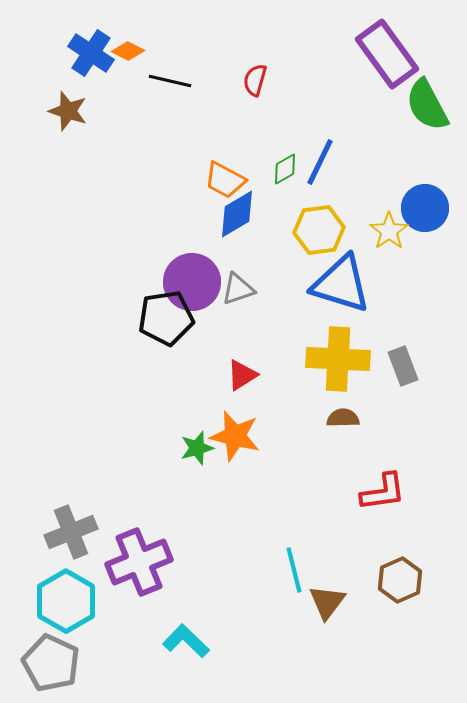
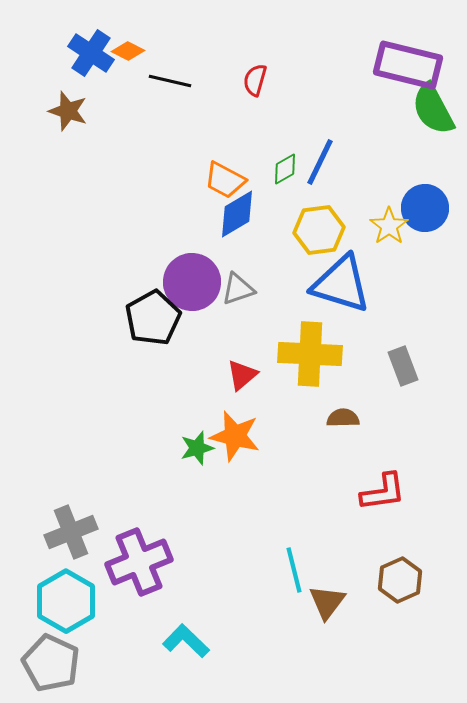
purple rectangle: moved 21 px right, 11 px down; rotated 40 degrees counterclockwise
green semicircle: moved 6 px right, 4 px down
yellow star: moved 5 px up
black pentagon: moved 13 px left; rotated 20 degrees counterclockwise
yellow cross: moved 28 px left, 5 px up
red triangle: rotated 8 degrees counterclockwise
